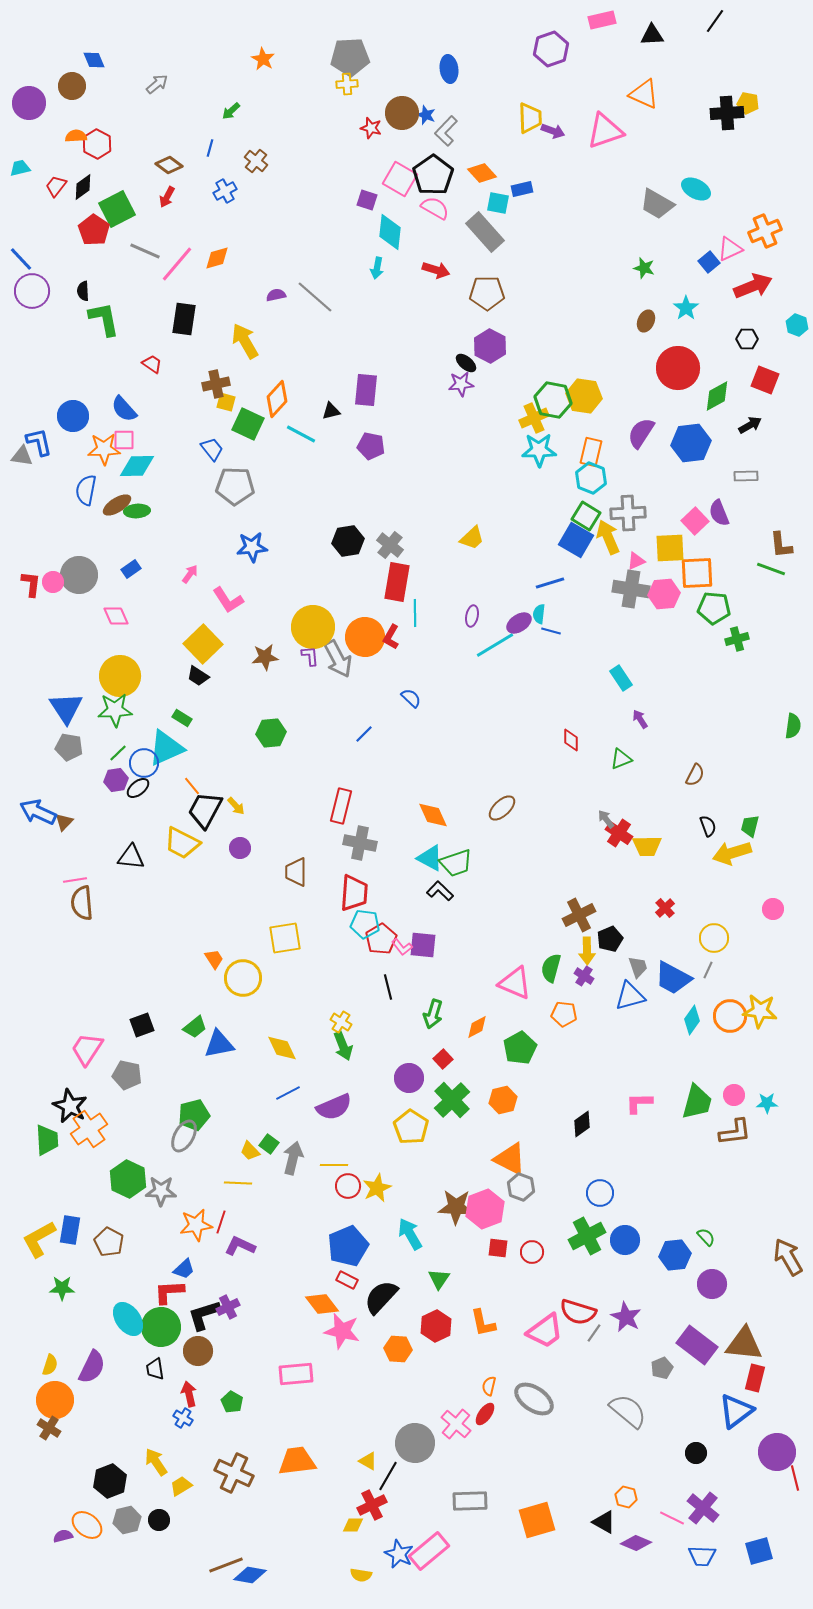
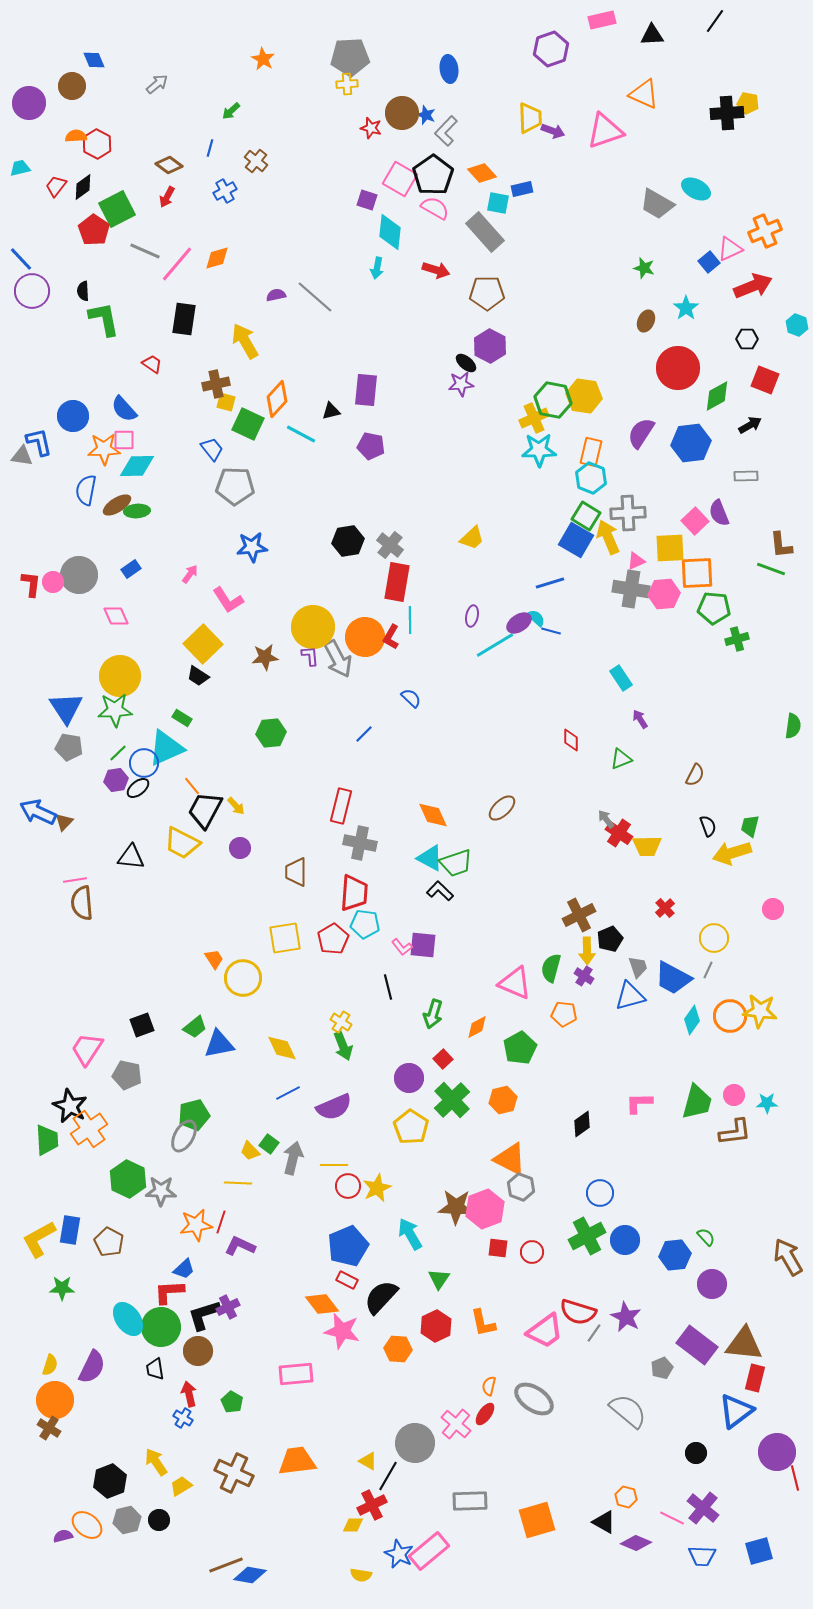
cyan line at (415, 613): moved 5 px left, 7 px down
cyan semicircle at (539, 614): moved 3 px left, 4 px down; rotated 126 degrees clockwise
red pentagon at (381, 939): moved 48 px left
